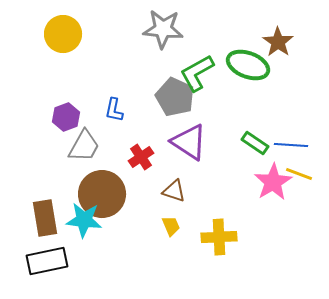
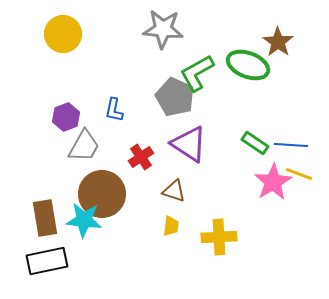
purple triangle: moved 2 px down
yellow trapezoid: rotated 30 degrees clockwise
